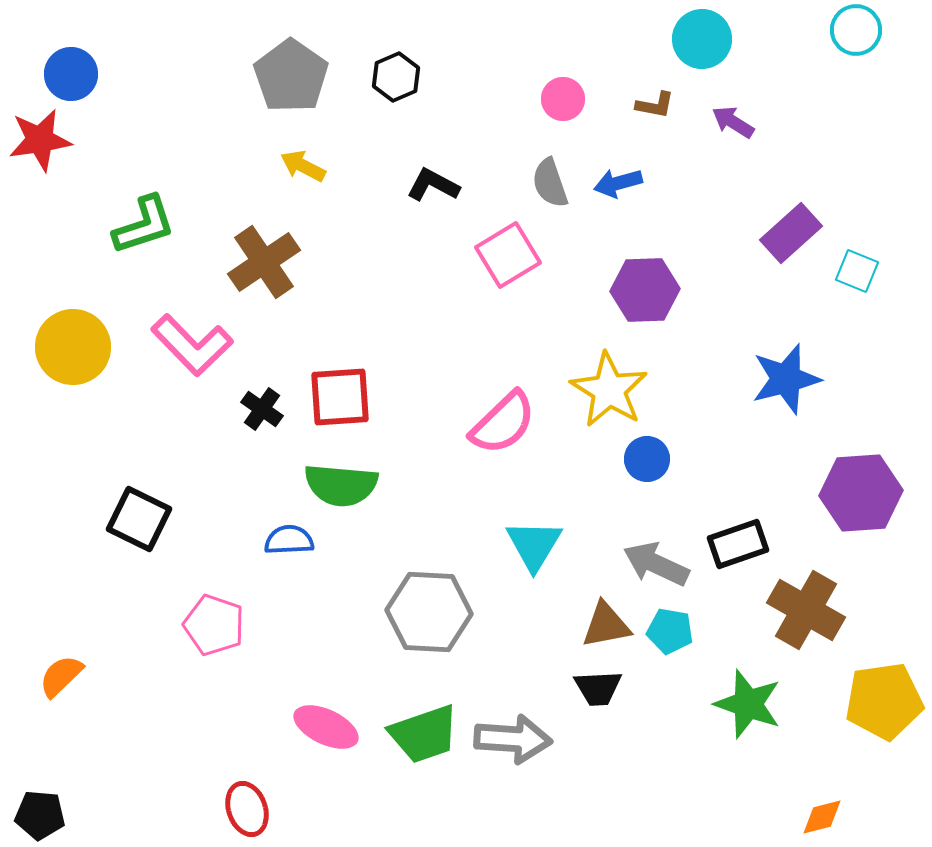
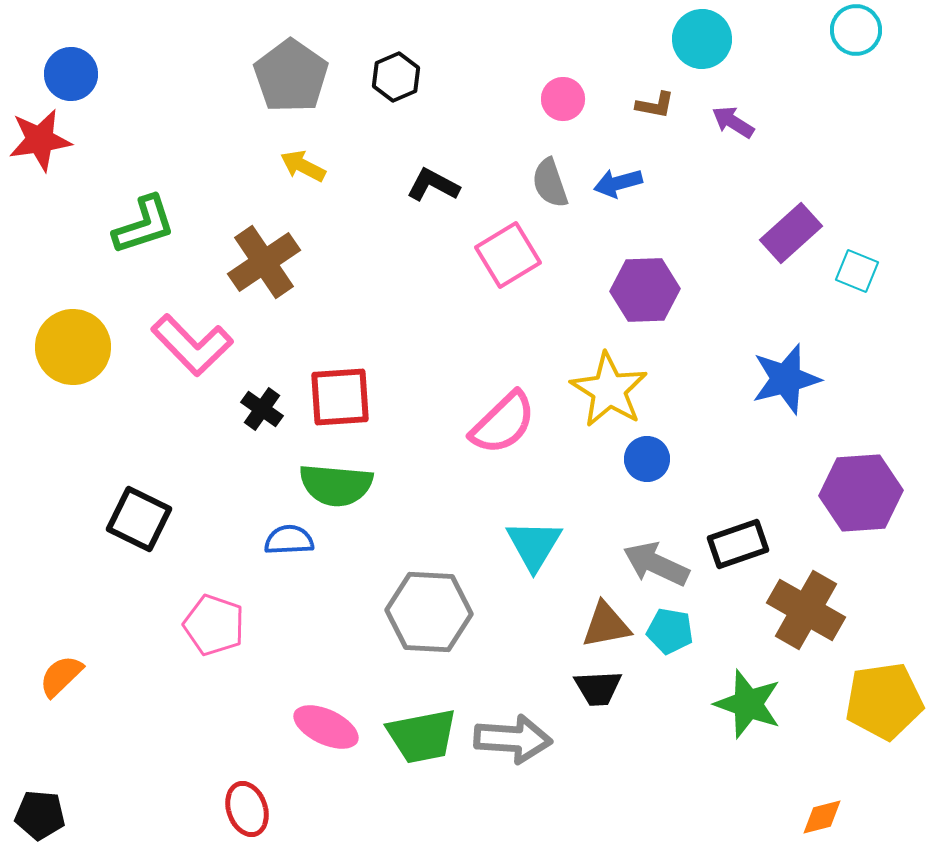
green semicircle at (341, 485): moved 5 px left
green trapezoid at (424, 734): moved 2 px left, 2 px down; rotated 8 degrees clockwise
